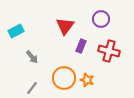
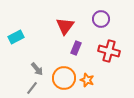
cyan rectangle: moved 6 px down
purple rectangle: moved 5 px left, 2 px down
gray arrow: moved 5 px right, 12 px down
